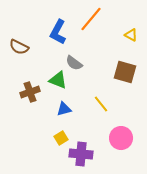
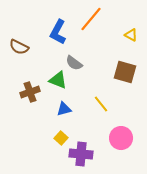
yellow square: rotated 16 degrees counterclockwise
